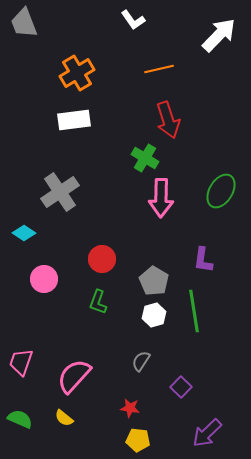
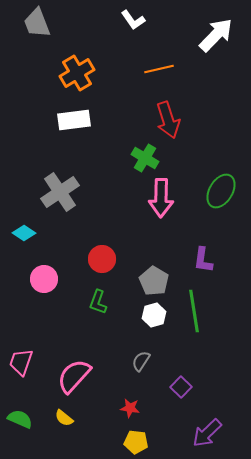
gray trapezoid: moved 13 px right
white arrow: moved 3 px left
yellow pentagon: moved 2 px left, 2 px down
